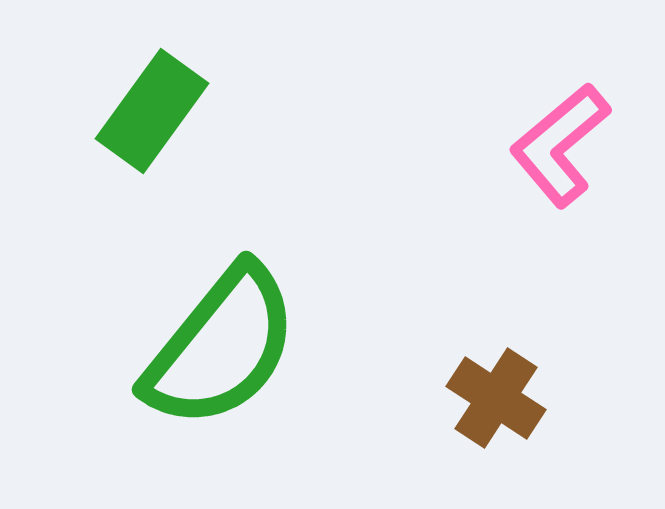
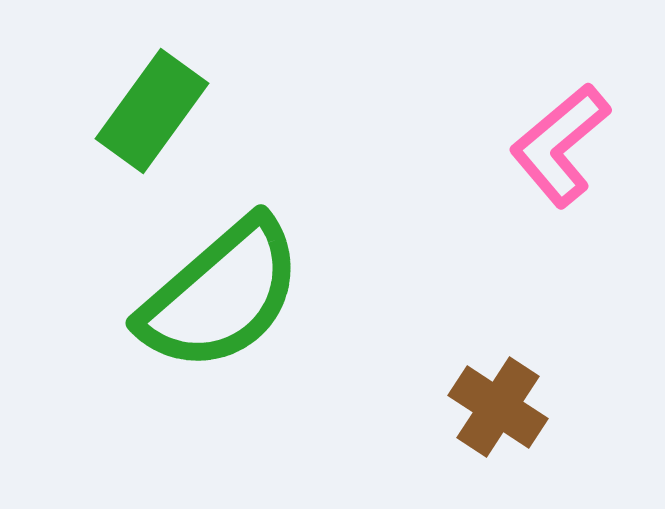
green semicircle: moved 52 px up; rotated 10 degrees clockwise
brown cross: moved 2 px right, 9 px down
